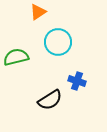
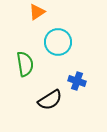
orange triangle: moved 1 px left
green semicircle: moved 9 px right, 7 px down; rotated 95 degrees clockwise
